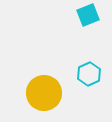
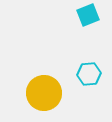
cyan hexagon: rotated 20 degrees clockwise
